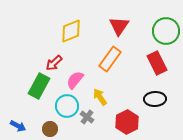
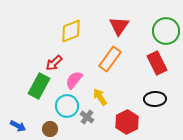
pink semicircle: moved 1 px left
